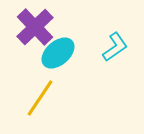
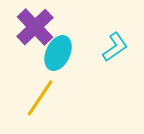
cyan ellipse: rotated 24 degrees counterclockwise
